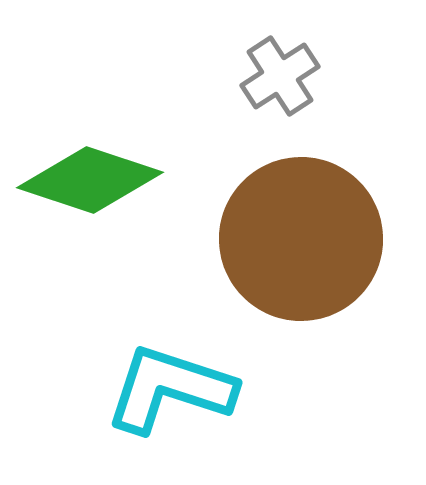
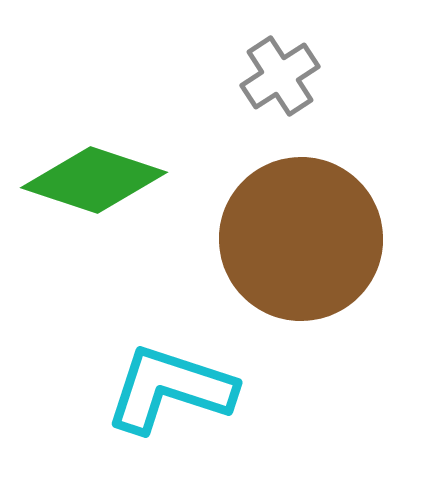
green diamond: moved 4 px right
